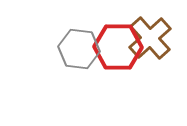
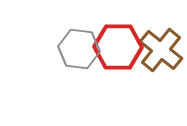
brown cross: moved 11 px right, 12 px down; rotated 9 degrees counterclockwise
